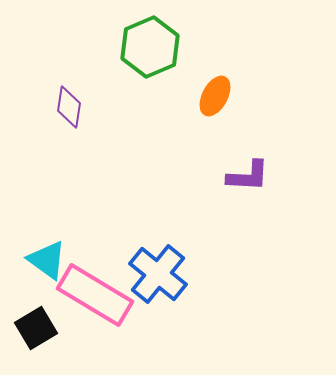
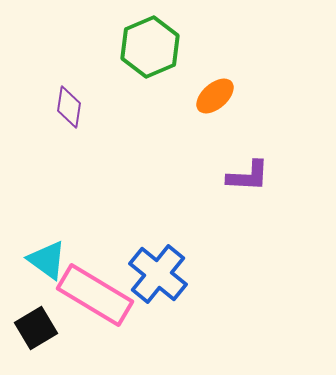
orange ellipse: rotated 21 degrees clockwise
